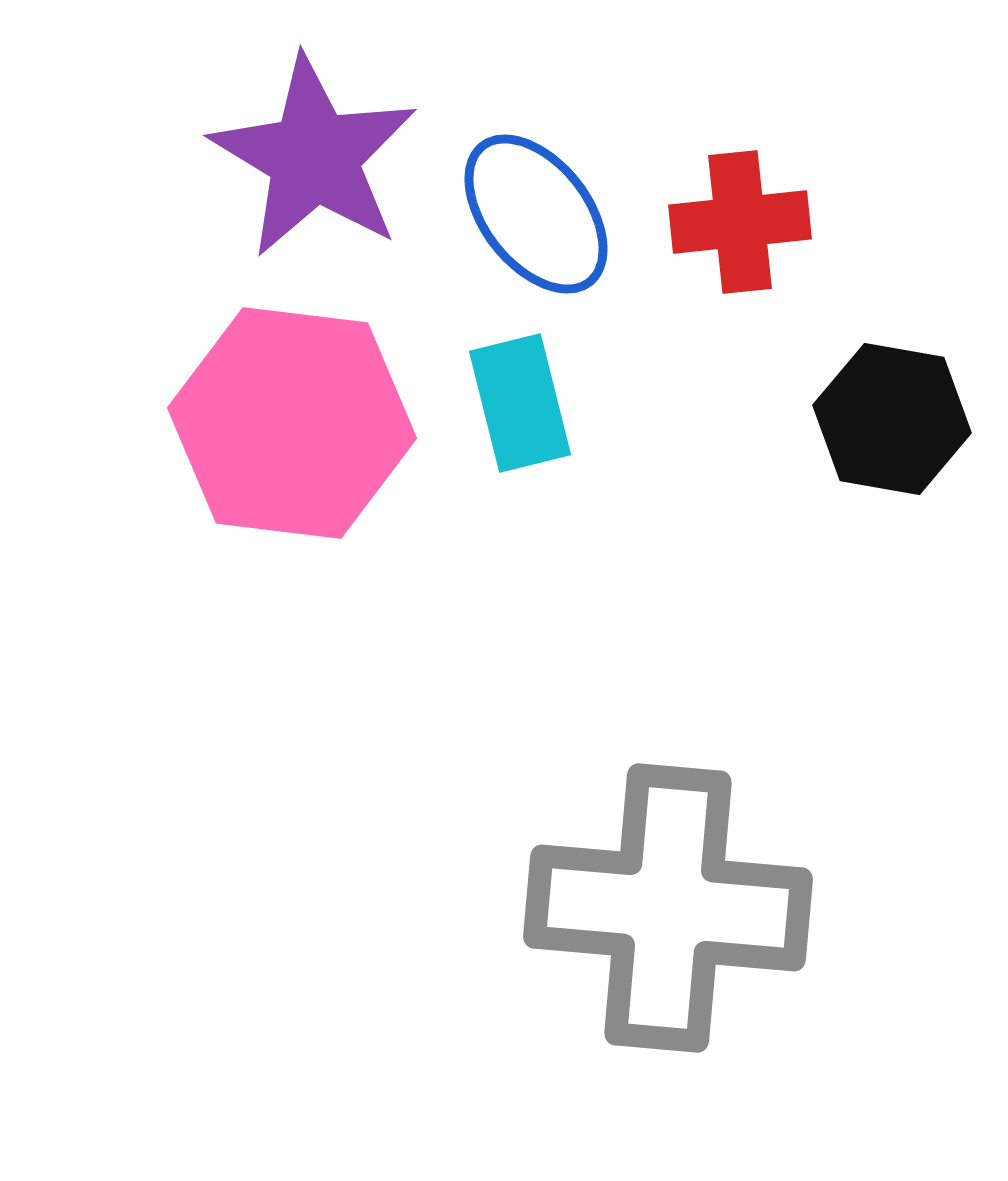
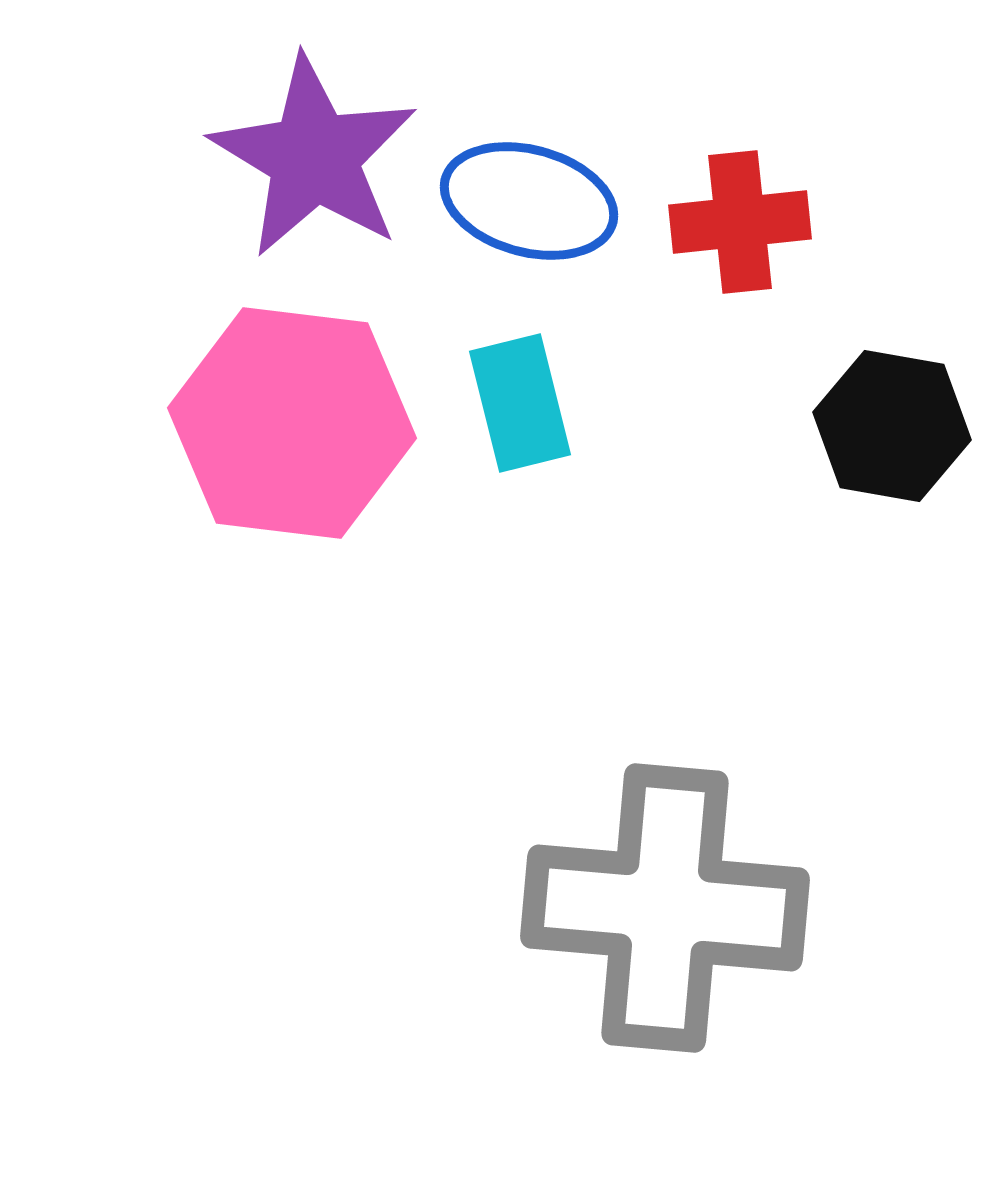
blue ellipse: moved 7 px left, 13 px up; rotated 37 degrees counterclockwise
black hexagon: moved 7 px down
gray cross: moved 3 px left
